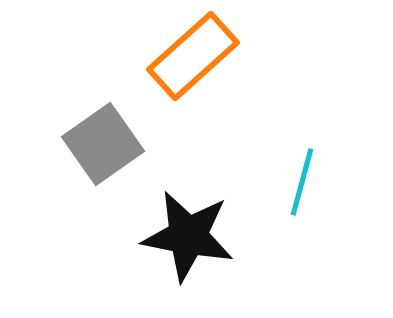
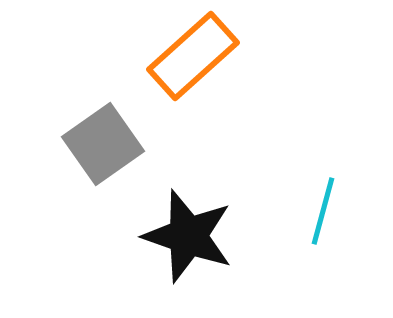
cyan line: moved 21 px right, 29 px down
black star: rotated 8 degrees clockwise
